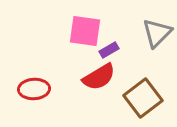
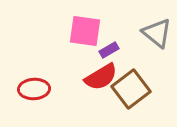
gray triangle: rotated 36 degrees counterclockwise
red semicircle: moved 2 px right
brown square: moved 12 px left, 9 px up
